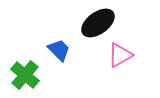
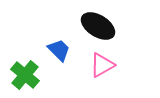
black ellipse: moved 3 px down; rotated 68 degrees clockwise
pink triangle: moved 18 px left, 10 px down
